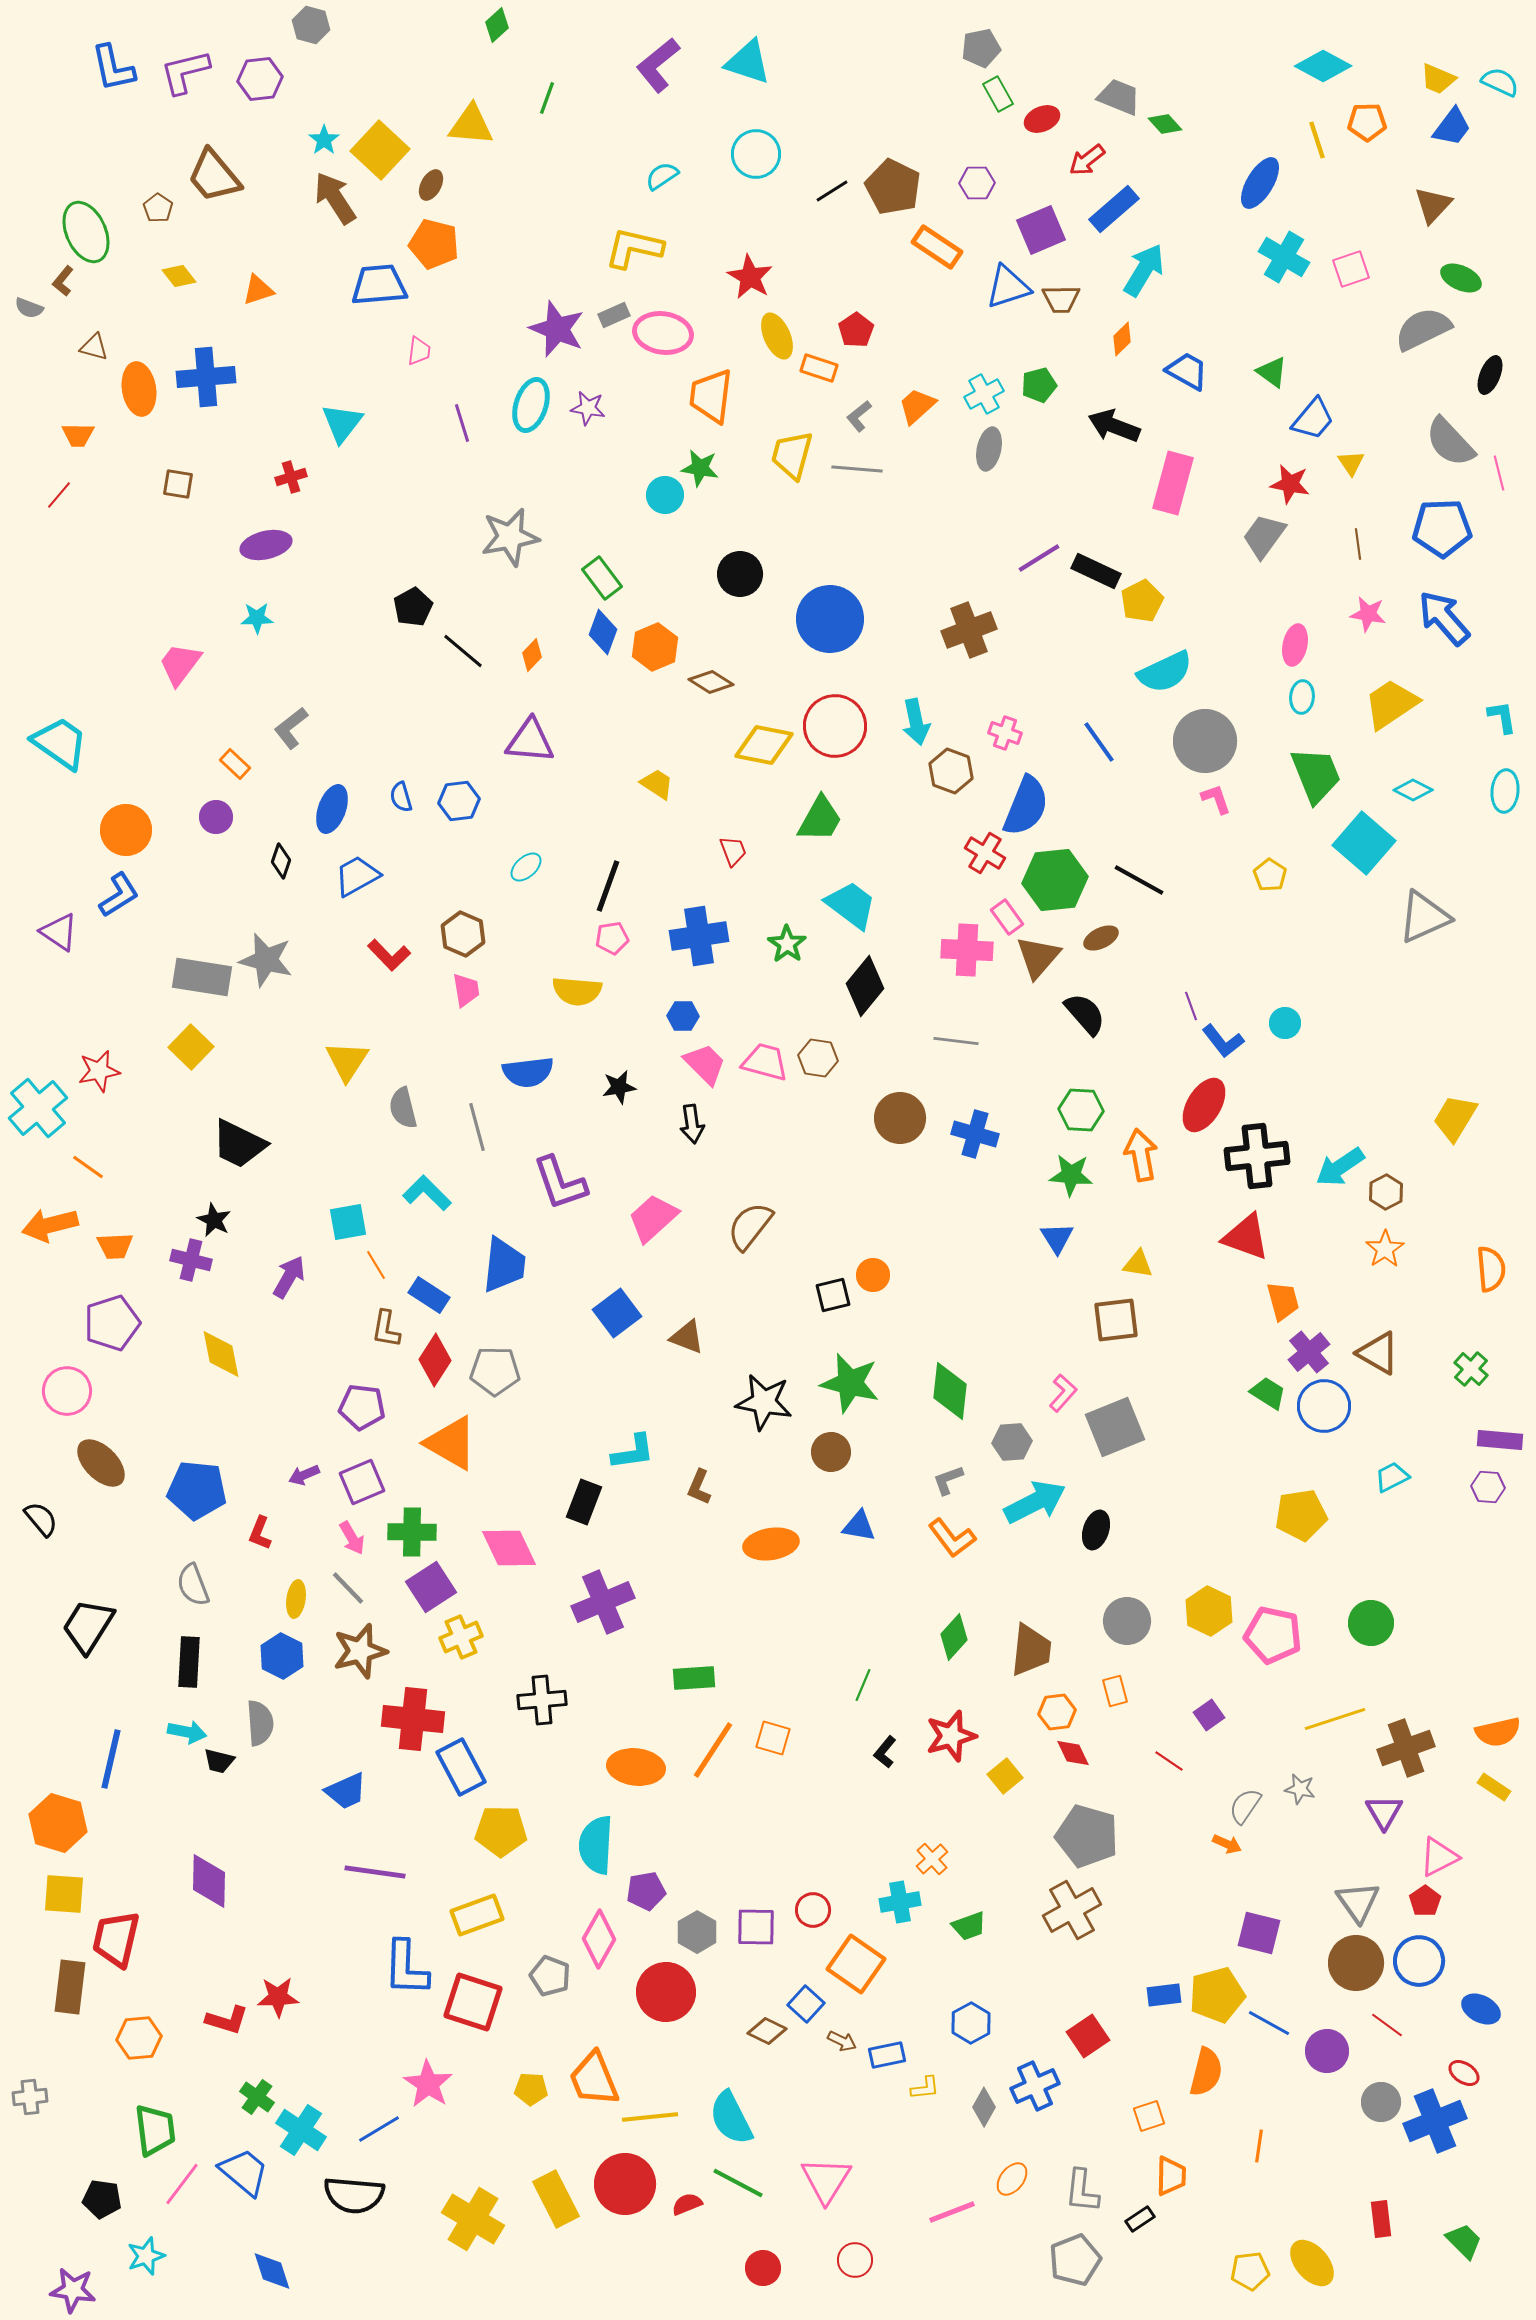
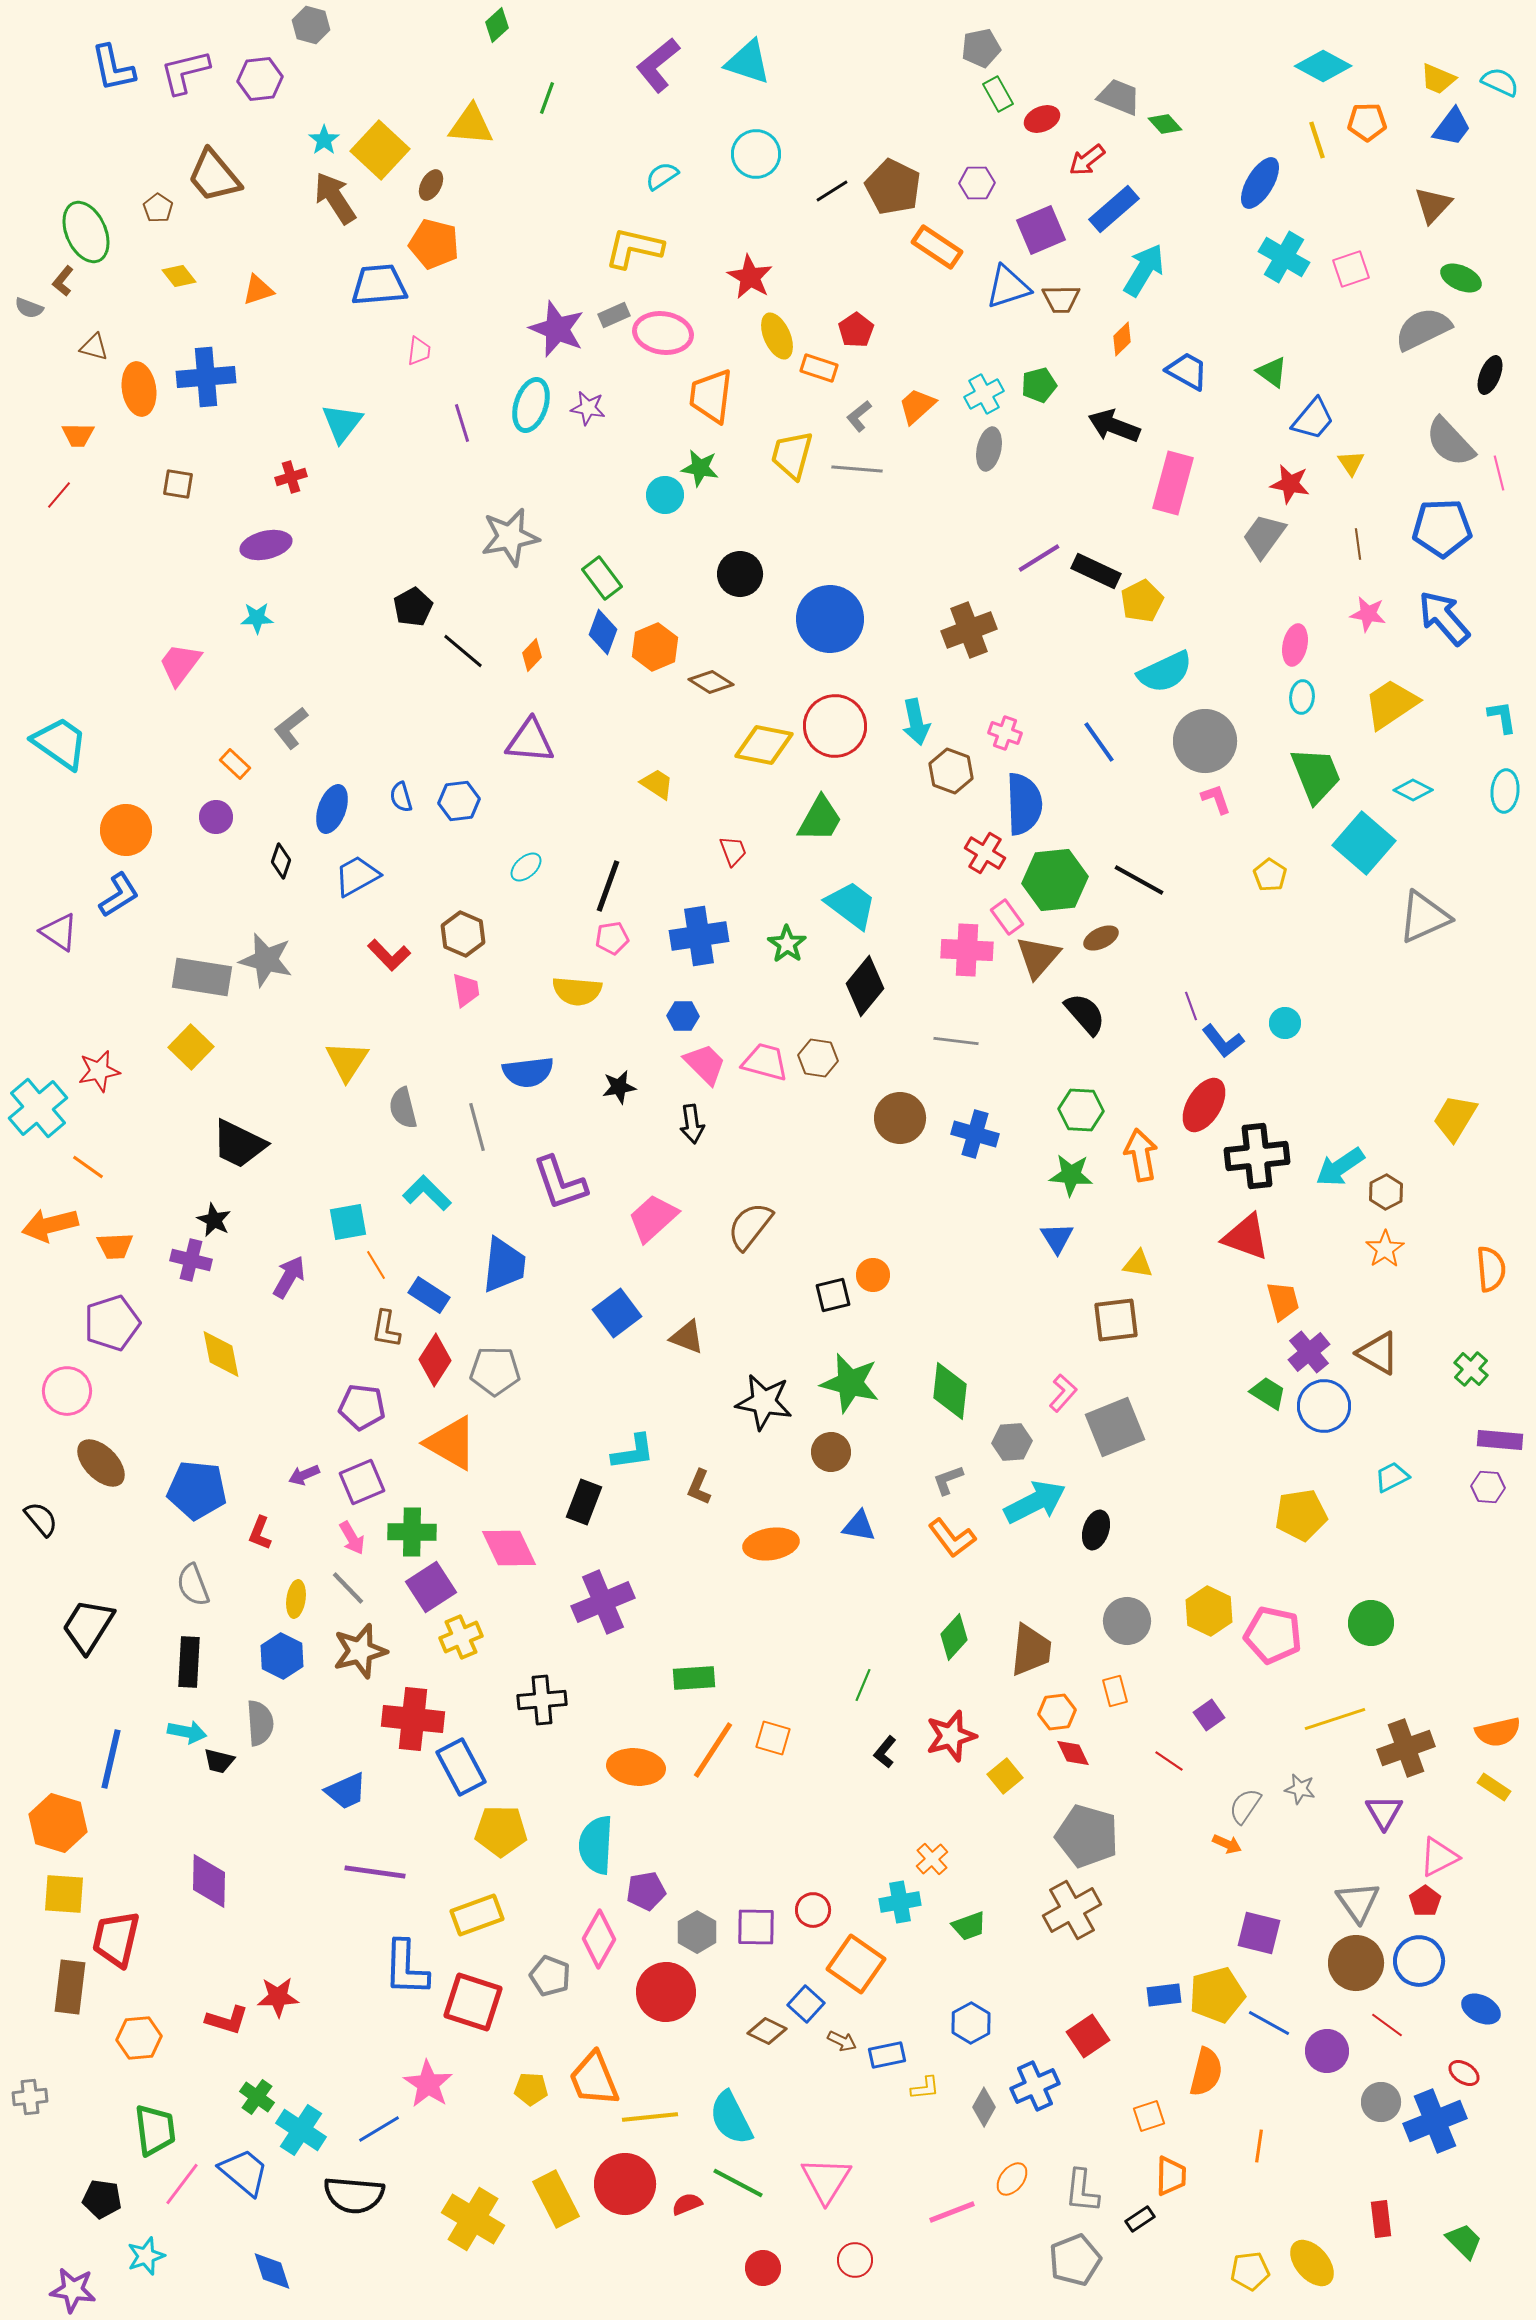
blue semicircle at (1026, 806): moved 2 px left, 2 px up; rotated 24 degrees counterclockwise
